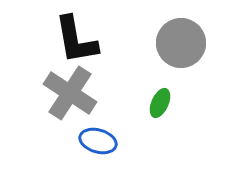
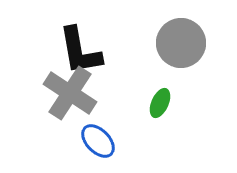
black L-shape: moved 4 px right, 11 px down
blue ellipse: rotated 30 degrees clockwise
